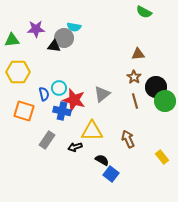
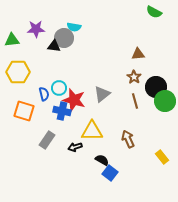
green semicircle: moved 10 px right
blue square: moved 1 px left, 1 px up
